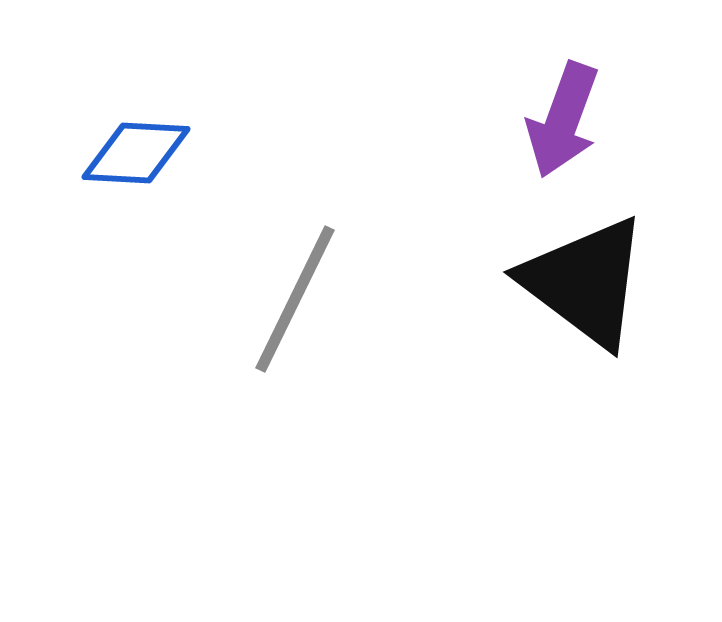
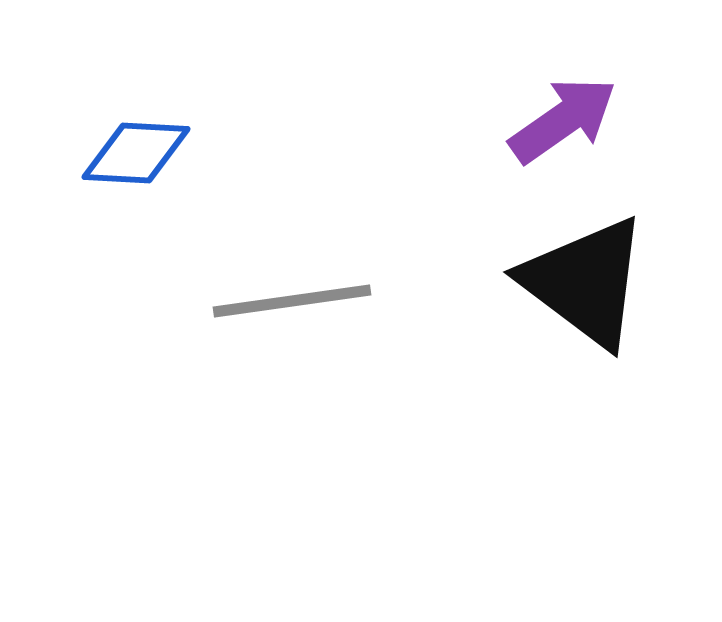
purple arrow: rotated 145 degrees counterclockwise
gray line: moved 3 px left, 2 px down; rotated 56 degrees clockwise
